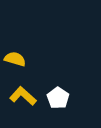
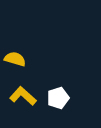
white pentagon: rotated 20 degrees clockwise
